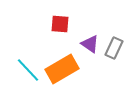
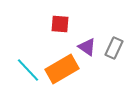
purple triangle: moved 3 px left, 3 px down
